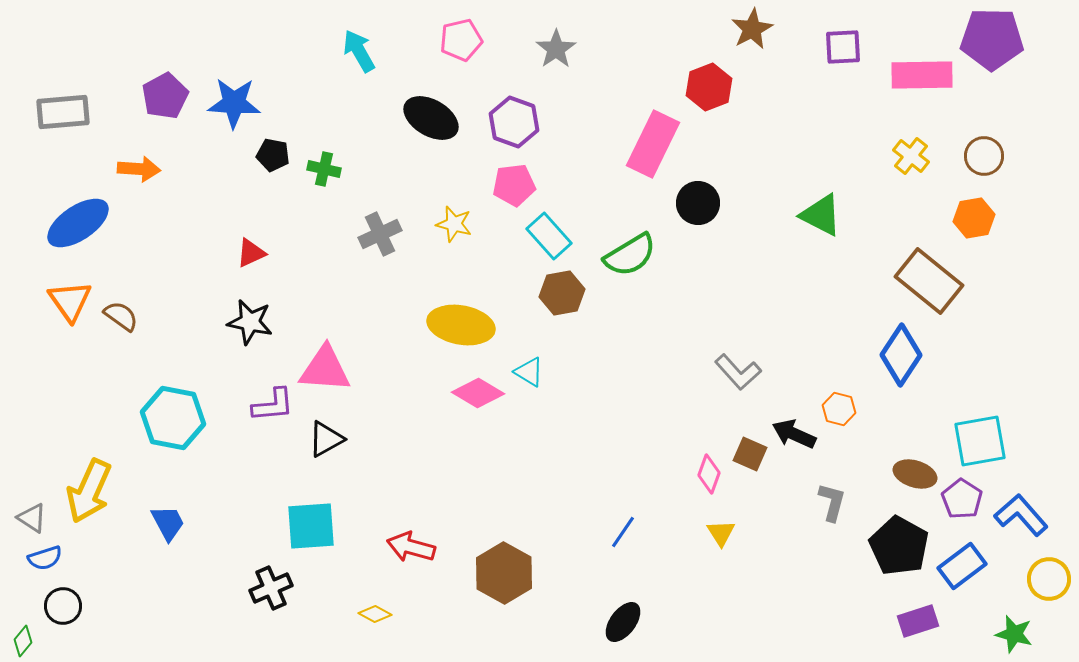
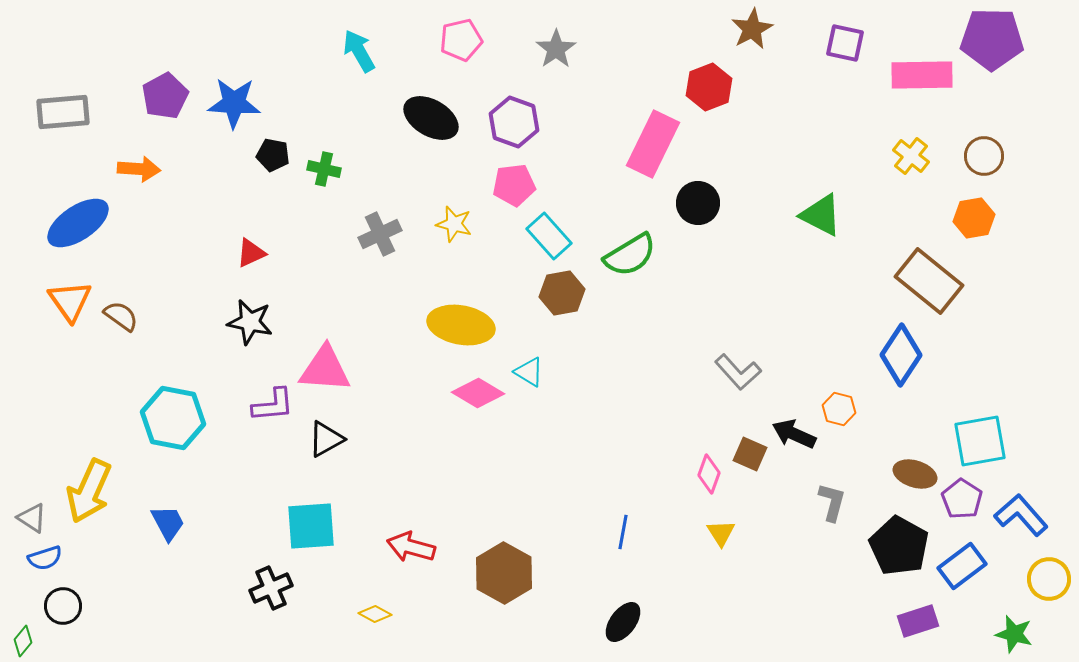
purple square at (843, 47): moved 2 px right, 4 px up; rotated 15 degrees clockwise
blue line at (623, 532): rotated 24 degrees counterclockwise
